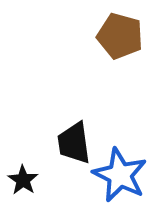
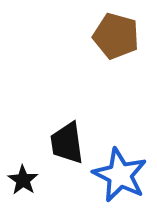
brown pentagon: moved 4 px left
black trapezoid: moved 7 px left
